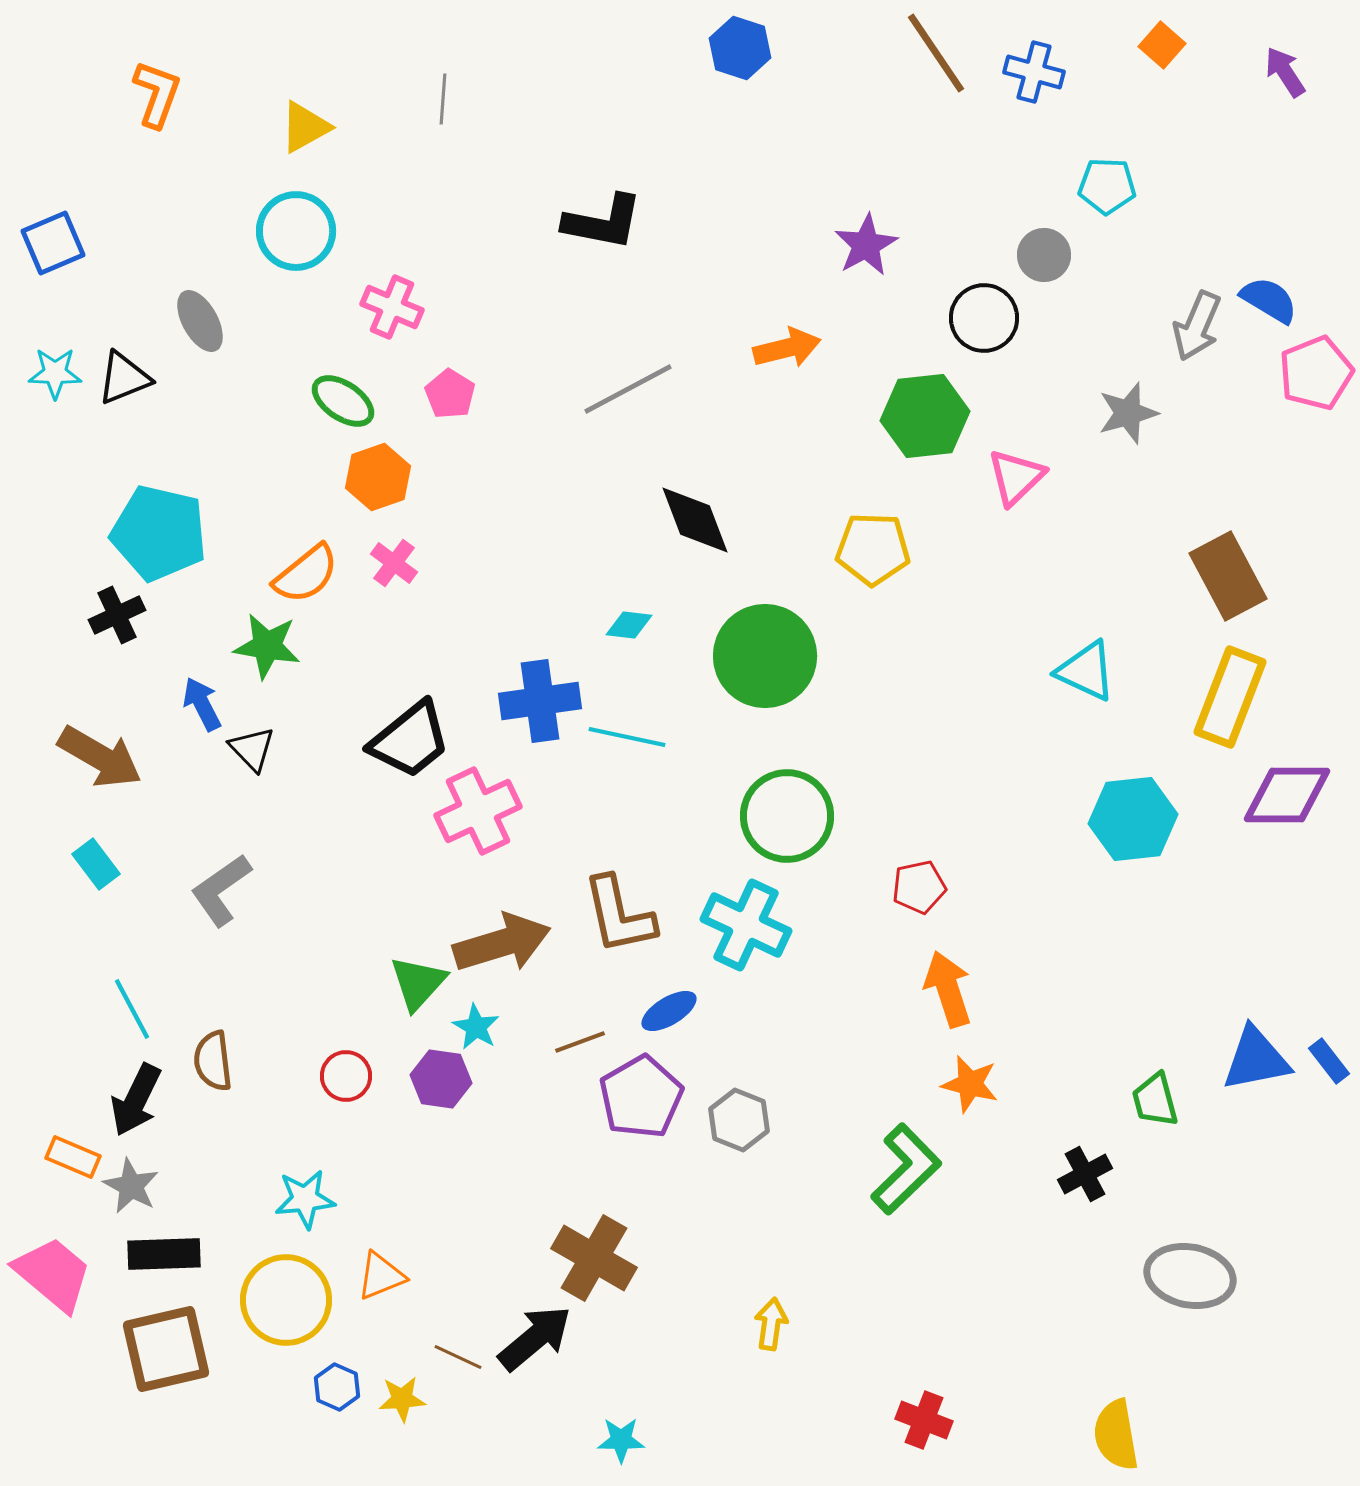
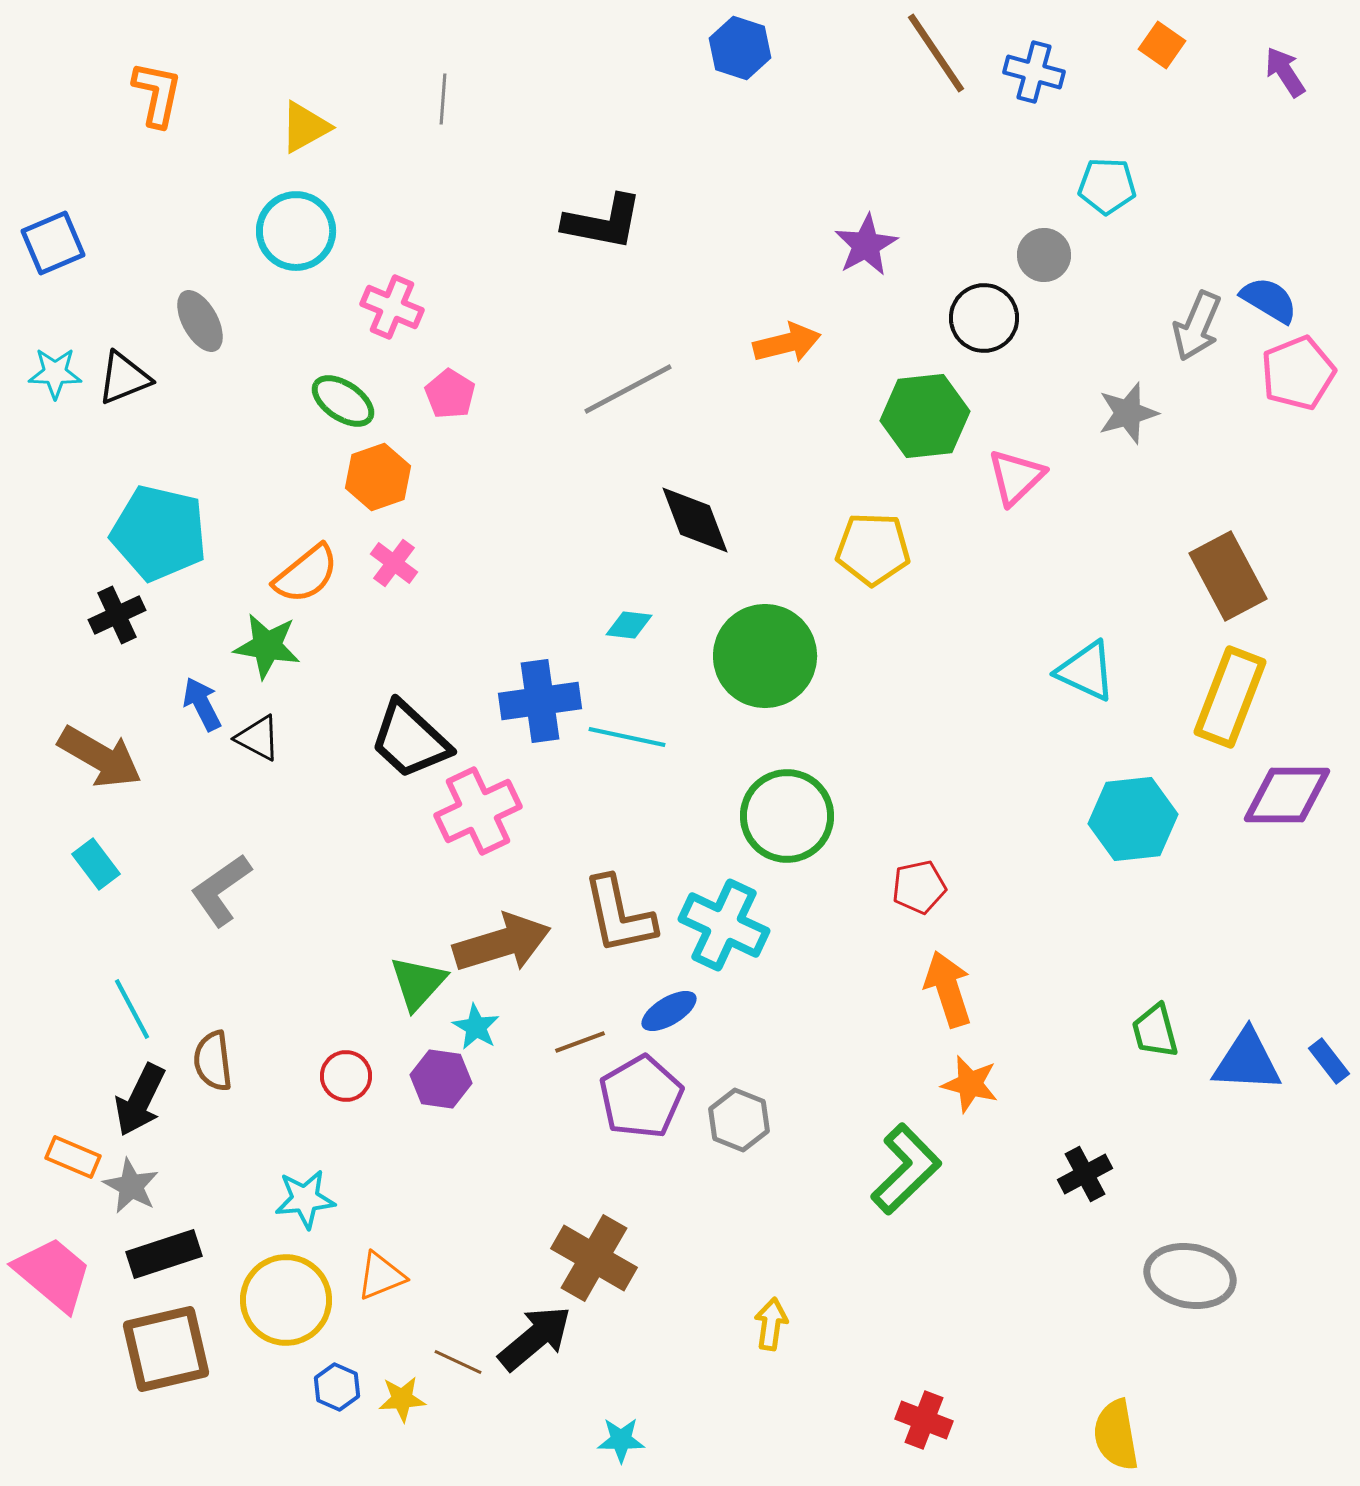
orange square at (1162, 45): rotated 6 degrees counterclockwise
orange L-shape at (157, 94): rotated 8 degrees counterclockwise
orange arrow at (787, 348): moved 5 px up
pink pentagon at (1316, 373): moved 18 px left
black trapezoid at (410, 740): rotated 82 degrees clockwise
black triangle at (252, 749): moved 6 px right, 11 px up; rotated 18 degrees counterclockwise
cyan cross at (746, 925): moved 22 px left
blue triangle at (1256, 1059): moved 9 px left, 2 px down; rotated 14 degrees clockwise
black arrow at (136, 1100): moved 4 px right
green trapezoid at (1155, 1100): moved 69 px up
black rectangle at (164, 1254): rotated 16 degrees counterclockwise
brown line at (458, 1357): moved 5 px down
